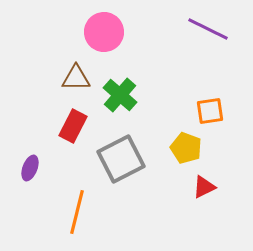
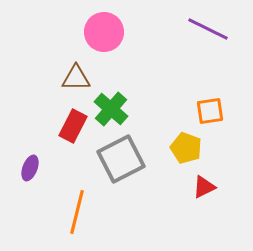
green cross: moved 9 px left, 14 px down
